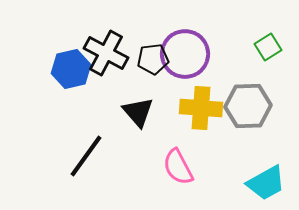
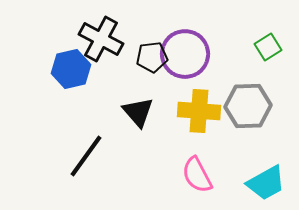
black cross: moved 5 px left, 14 px up
black pentagon: moved 1 px left, 2 px up
yellow cross: moved 2 px left, 3 px down
pink semicircle: moved 19 px right, 8 px down
